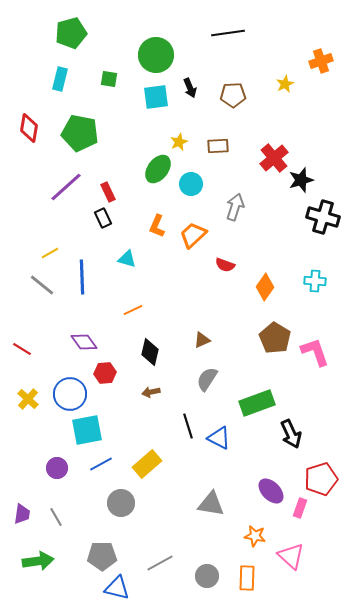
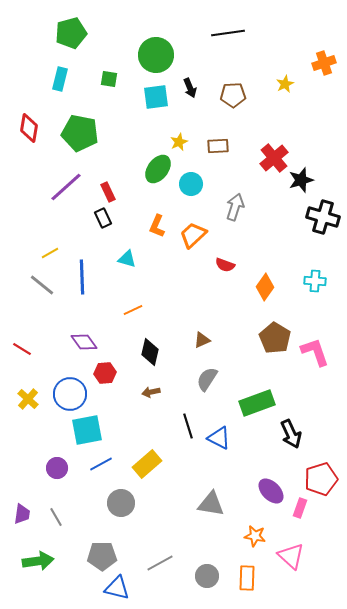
orange cross at (321, 61): moved 3 px right, 2 px down
